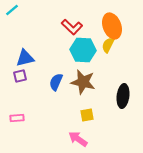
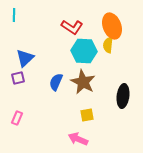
cyan line: moved 2 px right, 5 px down; rotated 48 degrees counterclockwise
red L-shape: rotated 10 degrees counterclockwise
yellow semicircle: rotated 21 degrees counterclockwise
cyan hexagon: moved 1 px right, 1 px down
blue triangle: rotated 30 degrees counterclockwise
purple square: moved 2 px left, 2 px down
brown star: rotated 15 degrees clockwise
pink rectangle: rotated 64 degrees counterclockwise
pink arrow: rotated 12 degrees counterclockwise
